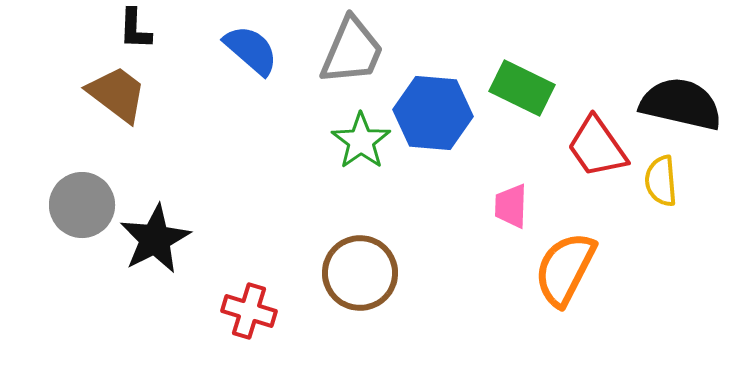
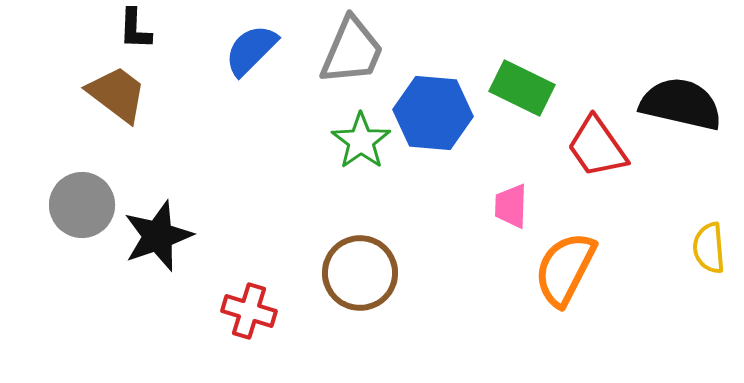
blue semicircle: rotated 86 degrees counterclockwise
yellow semicircle: moved 48 px right, 67 px down
black star: moved 3 px right, 3 px up; rotated 8 degrees clockwise
